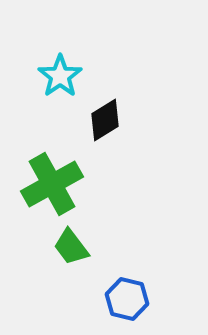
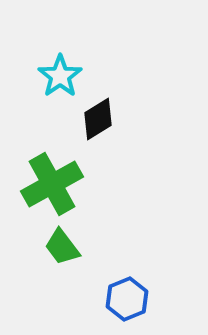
black diamond: moved 7 px left, 1 px up
green trapezoid: moved 9 px left
blue hexagon: rotated 24 degrees clockwise
